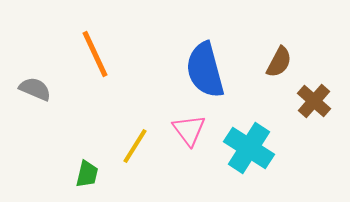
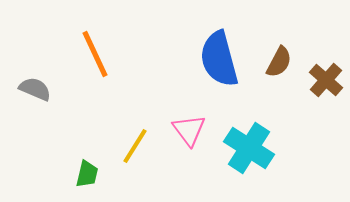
blue semicircle: moved 14 px right, 11 px up
brown cross: moved 12 px right, 21 px up
